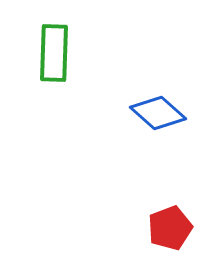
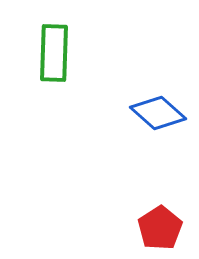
red pentagon: moved 10 px left; rotated 12 degrees counterclockwise
